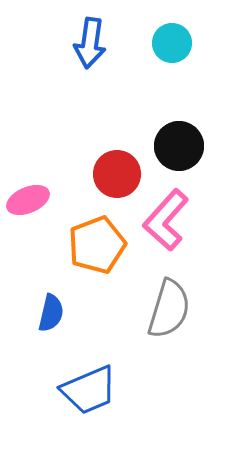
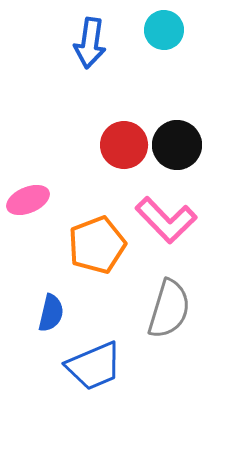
cyan circle: moved 8 px left, 13 px up
black circle: moved 2 px left, 1 px up
red circle: moved 7 px right, 29 px up
pink L-shape: rotated 86 degrees counterclockwise
blue trapezoid: moved 5 px right, 24 px up
